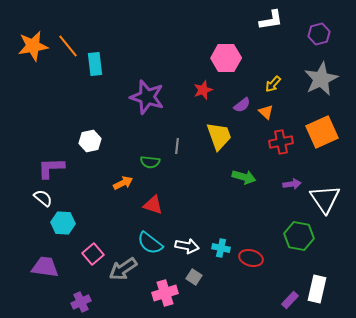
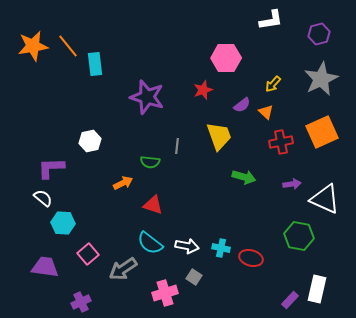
white triangle: rotated 32 degrees counterclockwise
pink square: moved 5 px left
